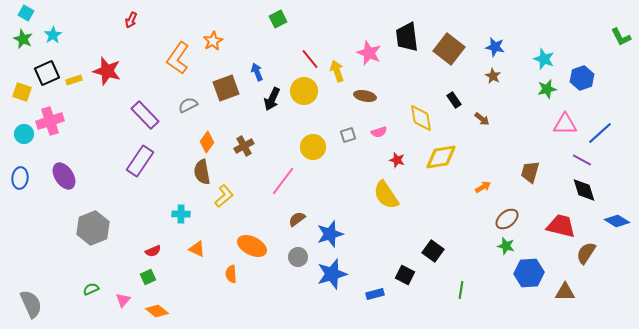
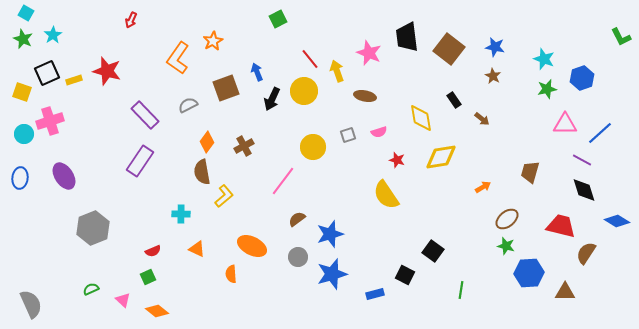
pink triangle at (123, 300): rotated 28 degrees counterclockwise
